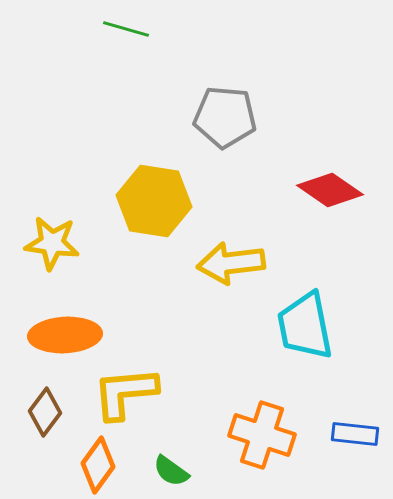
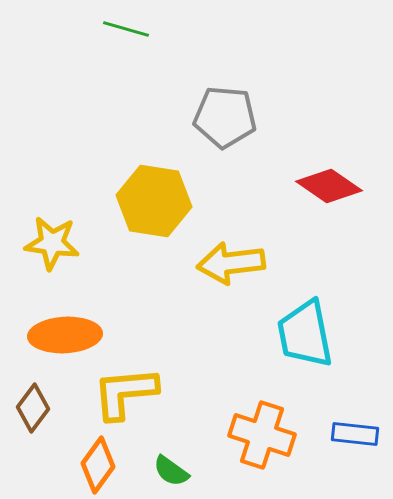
red diamond: moved 1 px left, 4 px up
cyan trapezoid: moved 8 px down
brown diamond: moved 12 px left, 4 px up
